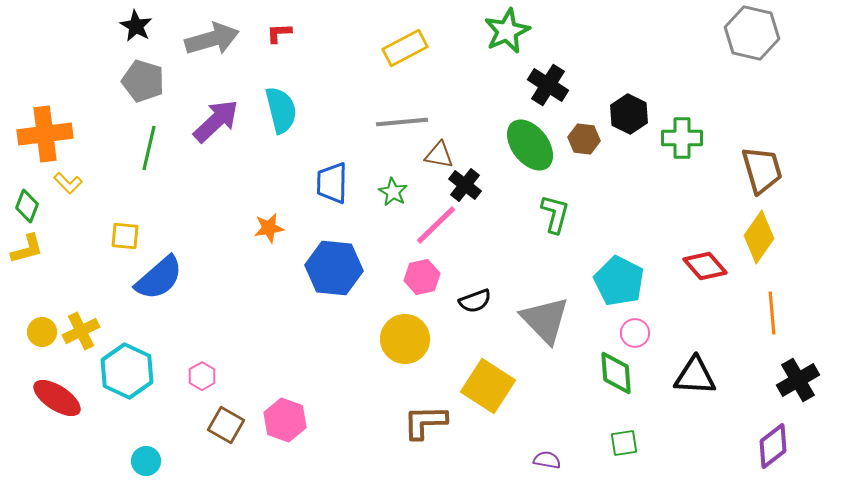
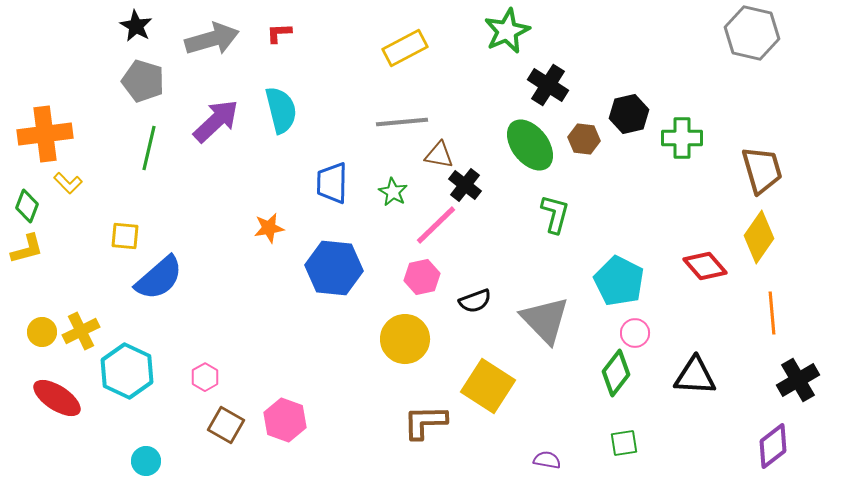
black hexagon at (629, 114): rotated 21 degrees clockwise
green diamond at (616, 373): rotated 42 degrees clockwise
pink hexagon at (202, 376): moved 3 px right, 1 px down
